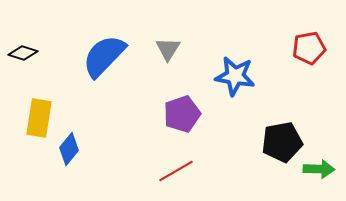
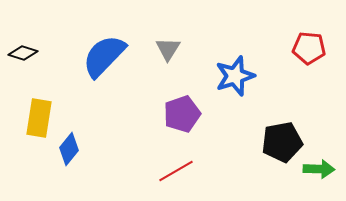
red pentagon: rotated 16 degrees clockwise
blue star: rotated 27 degrees counterclockwise
